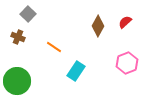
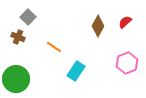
gray square: moved 3 px down
green circle: moved 1 px left, 2 px up
